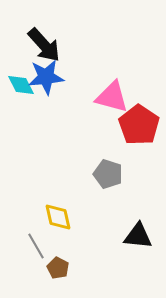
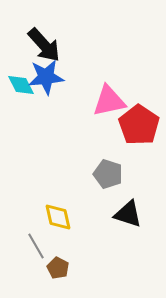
pink triangle: moved 3 px left, 4 px down; rotated 27 degrees counterclockwise
black triangle: moved 10 px left, 22 px up; rotated 12 degrees clockwise
